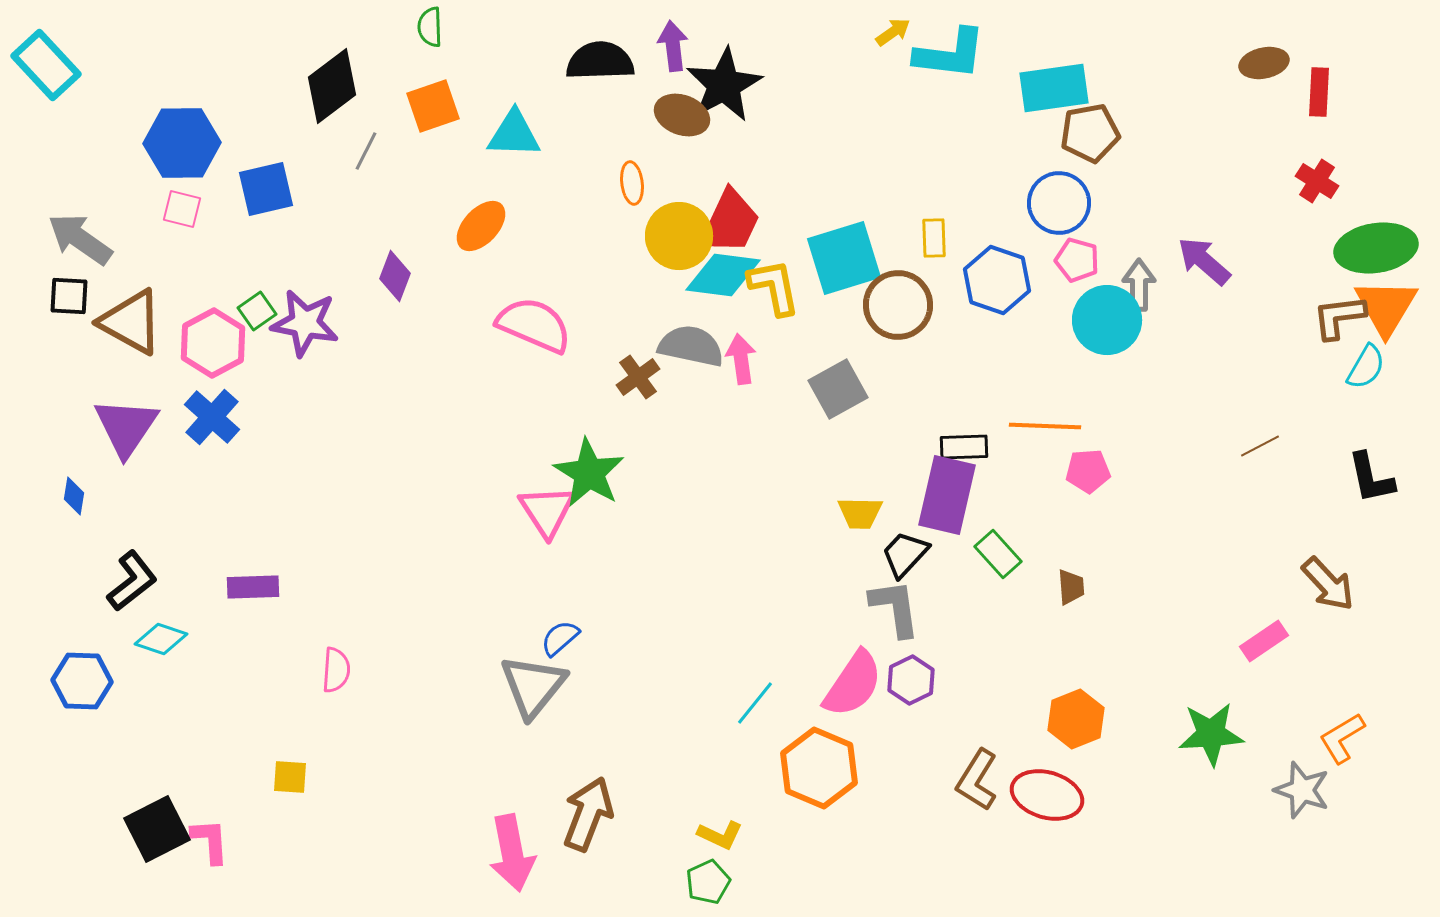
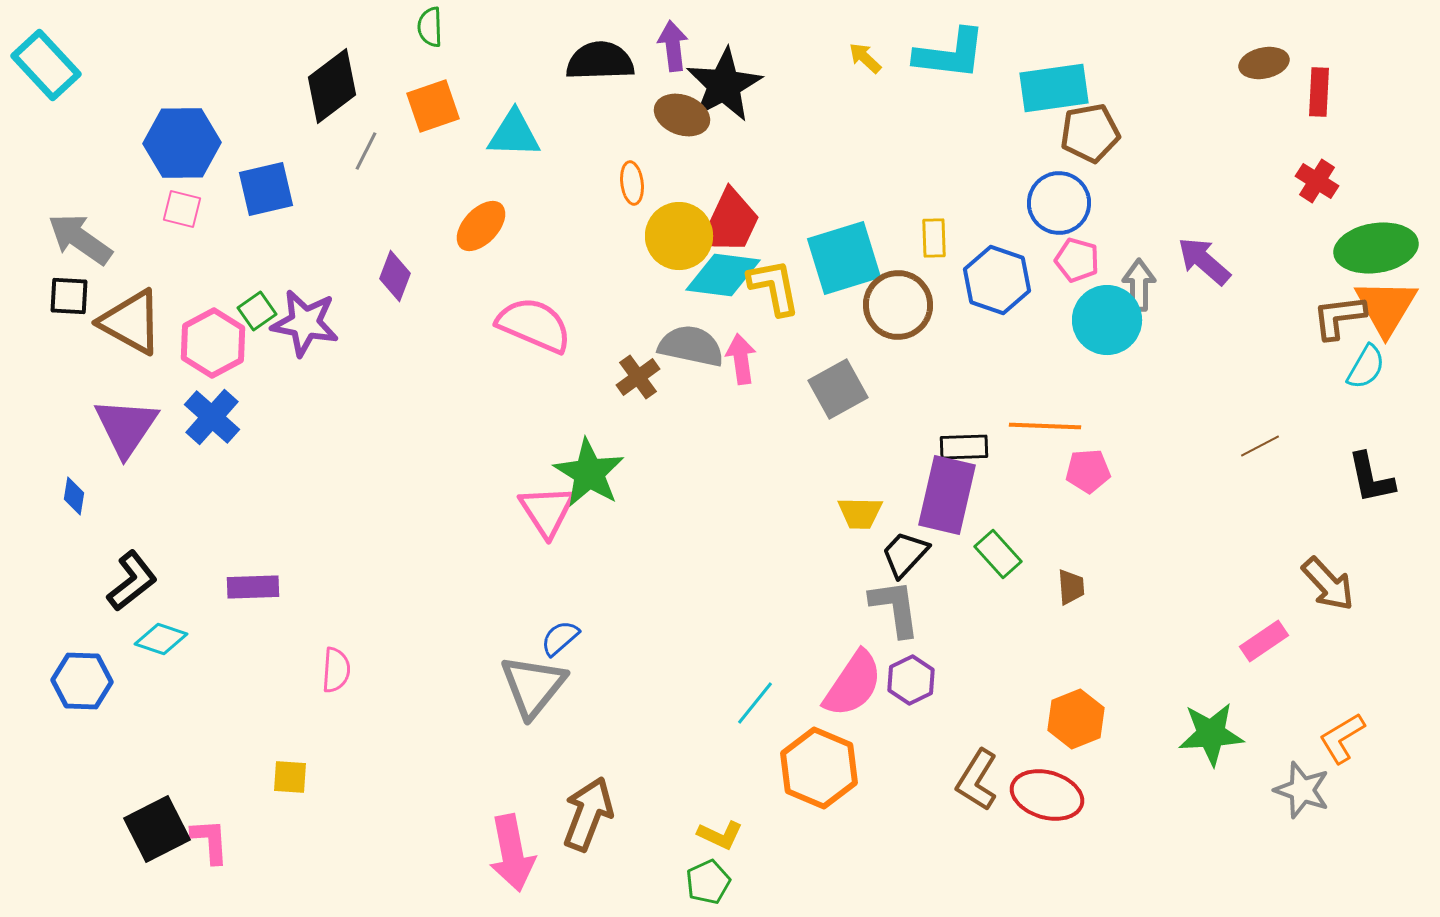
yellow arrow at (893, 32): moved 28 px left, 26 px down; rotated 102 degrees counterclockwise
